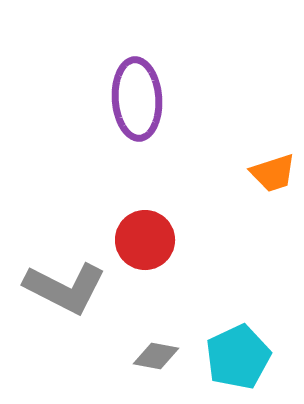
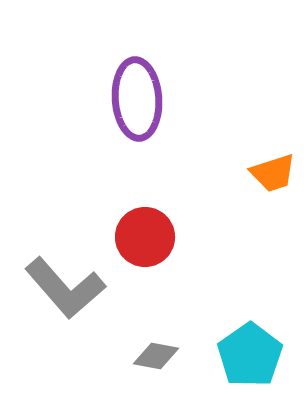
red circle: moved 3 px up
gray L-shape: rotated 22 degrees clockwise
cyan pentagon: moved 12 px right, 2 px up; rotated 10 degrees counterclockwise
